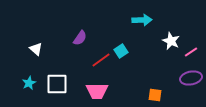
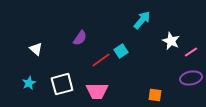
cyan arrow: rotated 48 degrees counterclockwise
white square: moved 5 px right; rotated 15 degrees counterclockwise
